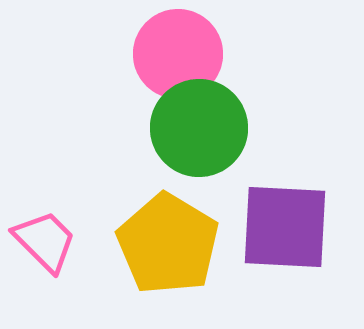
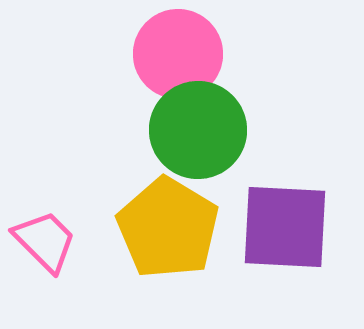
green circle: moved 1 px left, 2 px down
yellow pentagon: moved 16 px up
